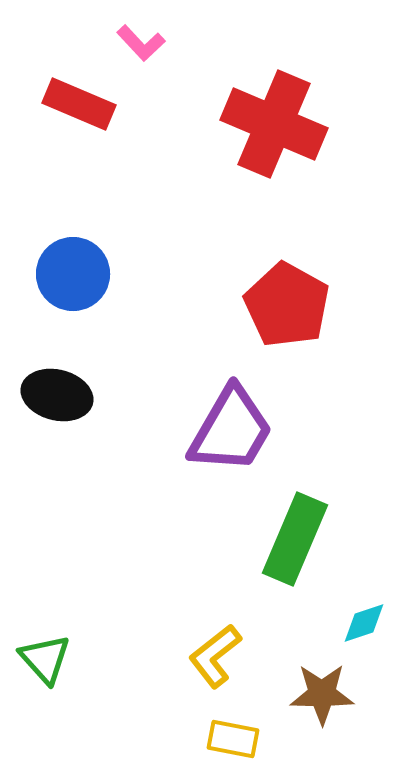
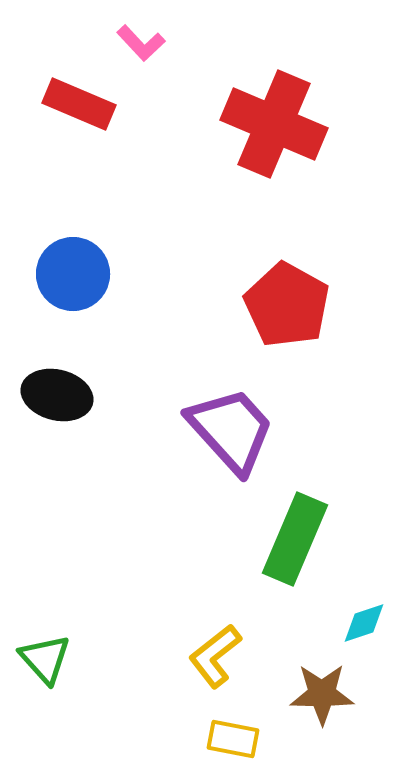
purple trapezoid: rotated 72 degrees counterclockwise
